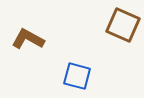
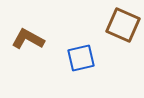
blue square: moved 4 px right, 18 px up; rotated 28 degrees counterclockwise
